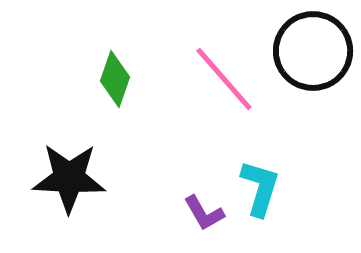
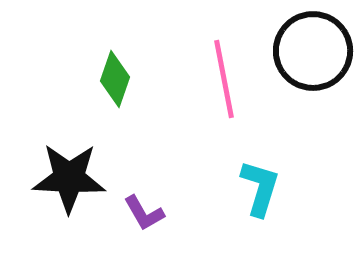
pink line: rotated 30 degrees clockwise
purple L-shape: moved 60 px left
